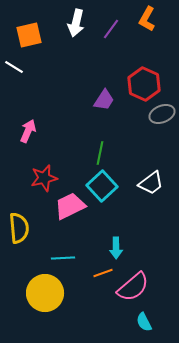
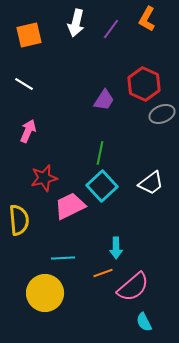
white line: moved 10 px right, 17 px down
yellow semicircle: moved 8 px up
